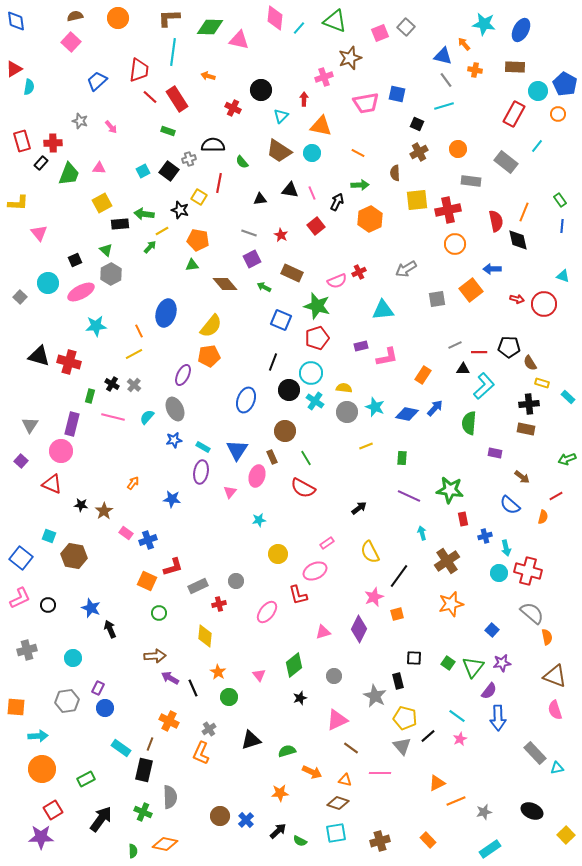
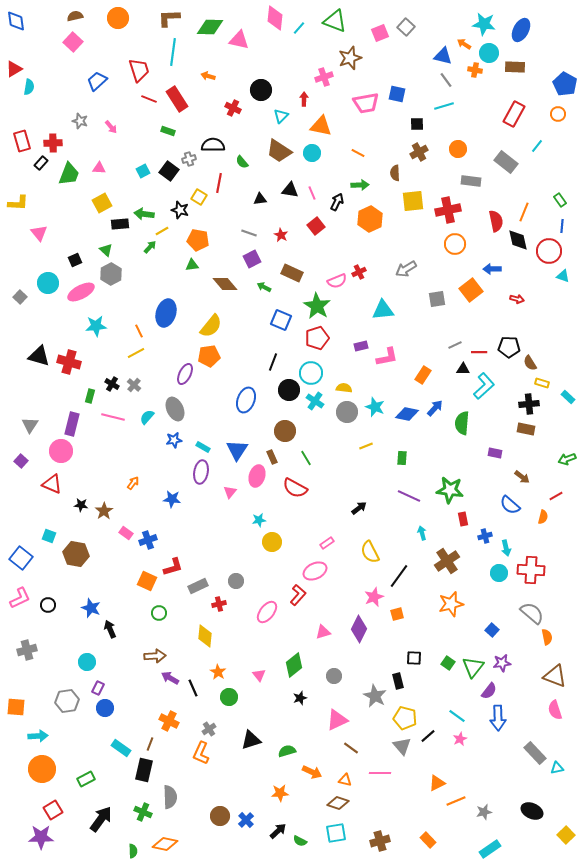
pink square at (71, 42): moved 2 px right
orange arrow at (464, 44): rotated 16 degrees counterclockwise
red trapezoid at (139, 70): rotated 25 degrees counterclockwise
cyan circle at (538, 91): moved 49 px left, 38 px up
red line at (150, 97): moved 1 px left, 2 px down; rotated 21 degrees counterclockwise
black square at (417, 124): rotated 24 degrees counterclockwise
yellow square at (417, 200): moved 4 px left, 1 px down
red circle at (544, 304): moved 5 px right, 53 px up
green star at (317, 306): rotated 16 degrees clockwise
yellow line at (134, 354): moved 2 px right, 1 px up
purple ellipse at (183, 375): moved 2 px right, 1 px up
green semicircle at (469, 423): moved 7 px left
red semicircle at (303, 488): moved 8 px left
yellow circle at (278, 554): moved 6 px left, 12 px up
brown hexagon at (74, 556): moved 2 px right, 2 px up
red cross at (528, 571): moved 3 px right, 1 px up; rotated 12 degrees counterclockwise
red L-shape at (298, 595): rotated 125 degrees counterclockwise
cyan circle at (73, 658): moved 14 px right, 4 px down
